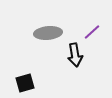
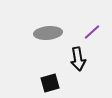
black arrow: moved 3 px right, 4 px down
black square: moved 25 px right
